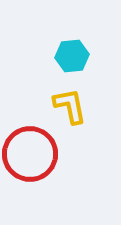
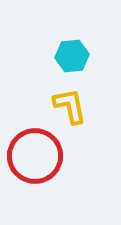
red circle: moved 5 px right, 2 px down
